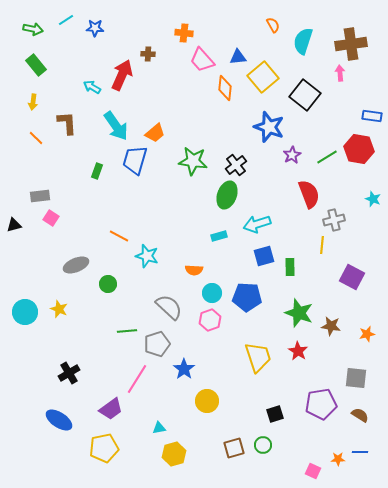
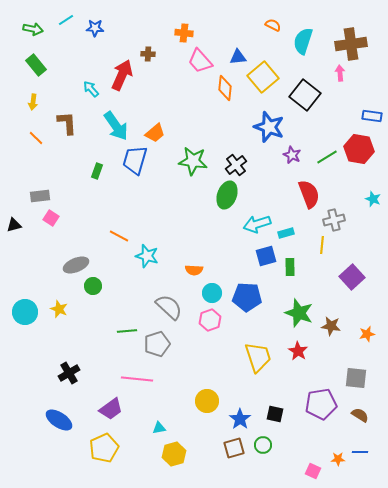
orange semicircle at (273, 25): rotated 35 degrees counterclockwise
pink trapezoid at (202, 60): moved 2 px left, 1 px down
cyan arrow at (92, 87): moved 1 px left, 2 px down; rotated 18 degrees clockwise
purple star at (292, 155): rotated 18 degrees counterclockwise
cyan rectangle at (219, 236): moved 67 px right, 3 px up
blue square at (264, 256): moved 2 px right
purple square at (352, 277): rotated 20 degrees clockwise
green circle at (108, 284): moved 15 px left, 2 px down
blue star at (184, 369): moved 56 px right, 50 px down
pink line at (137, 379): rotated 64 degrees clockwise
black square at (275, 414): rotated 30 degrees clockwise
yellow pentagon at (104, 448): rotated 12 degrees counterclockwise
